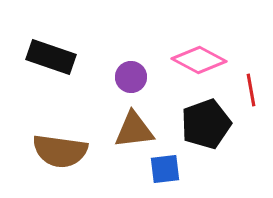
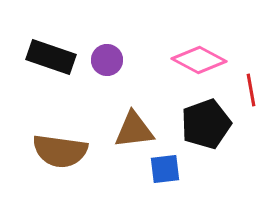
purple circle: moved 24 px left, 17 px up
